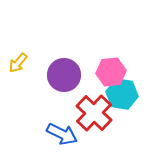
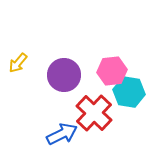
pink hexagon: moved 1 px right, 1 px up
cyan hexagon: moved 7 px right, 2 px up
blue arrow: rotated 52 degrees counterclockwise
